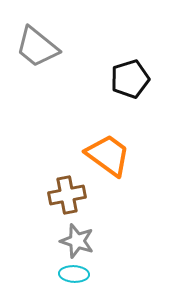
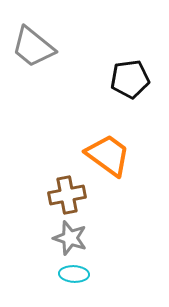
gray trapezoid: moved 4 px left
black pentagon: rotated 9 degrees clockwise
gray star: moved 7 px left, 3 px up
